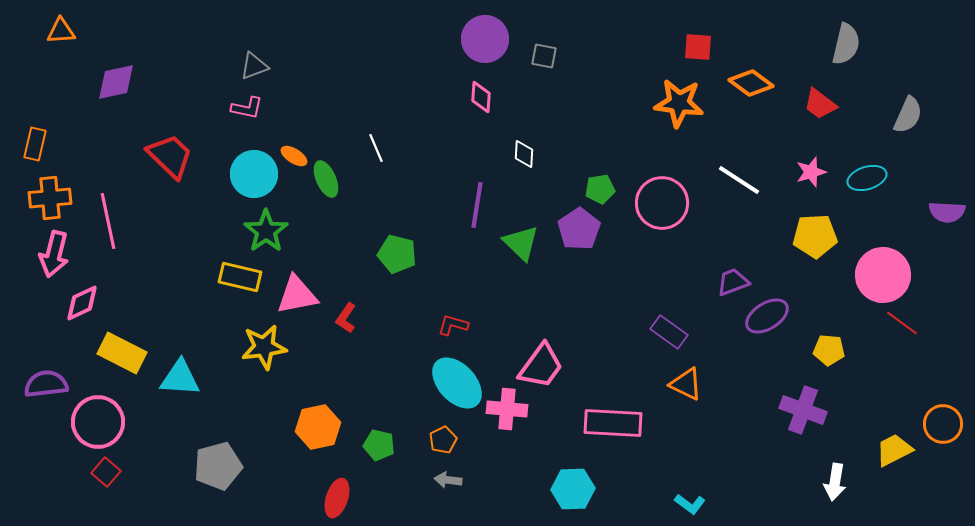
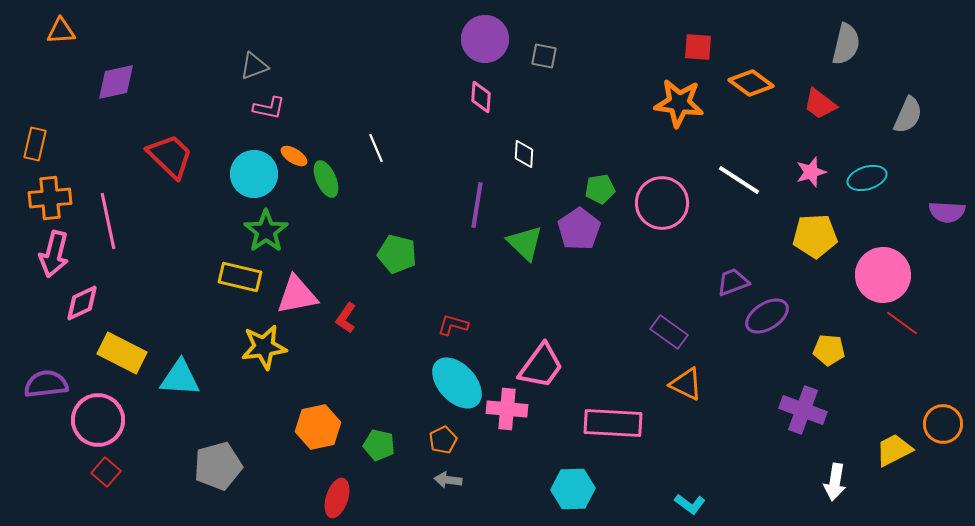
pink L-shape at (247, 108): moved 22 px right
green triangle at (521, 243): moved 4 px right
pink circle at (98, 422): moved 2 px up
